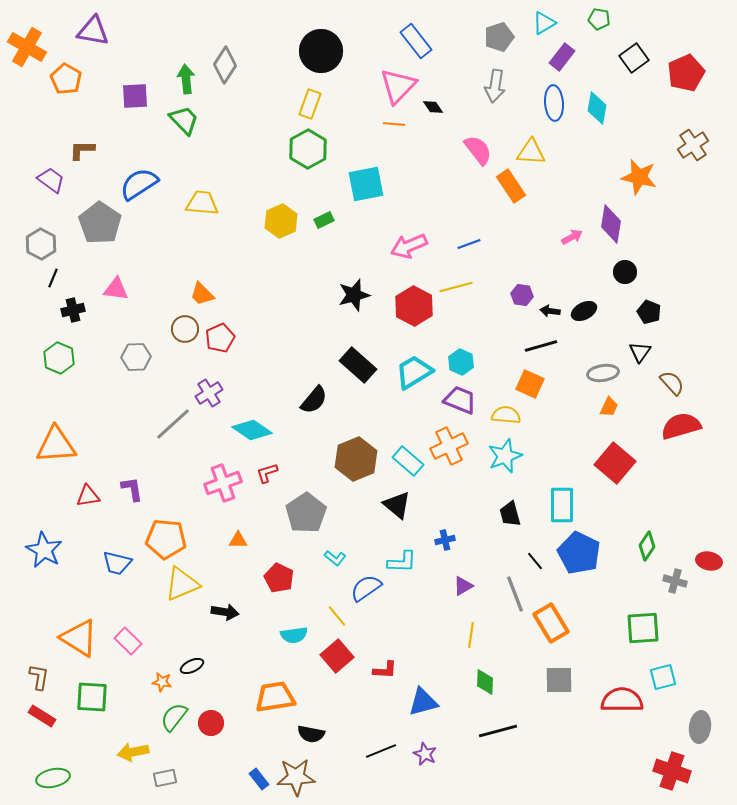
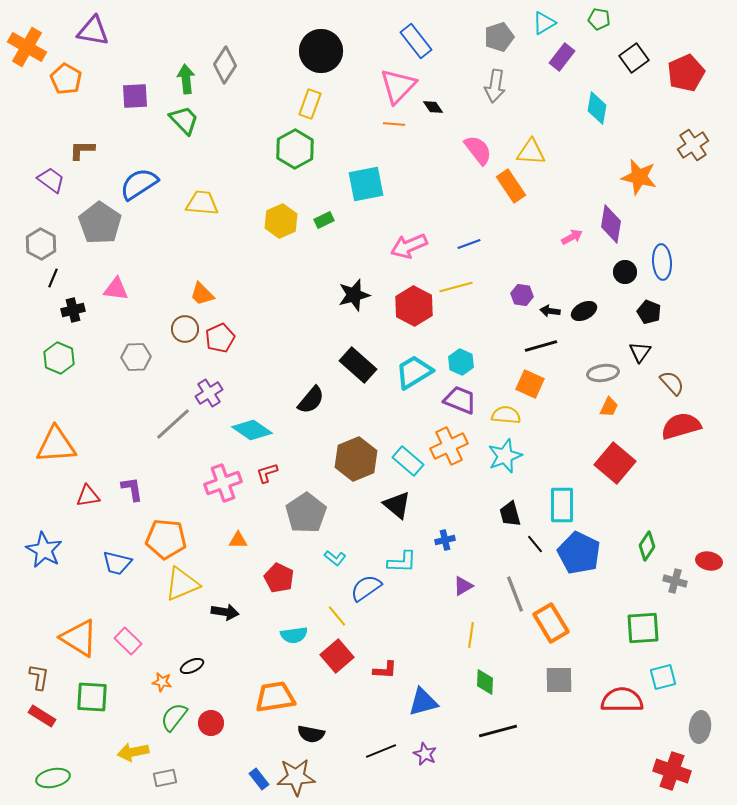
blue ellipse at (554, 103): moved 108 px right, 159 px down
green hexagon at (308, 149): moved 13 px left
black semicircle at (314, 400): moved 3 px left
black line at (535, 561): moved 17 px up
